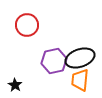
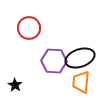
red circle: moved 2 px right, 3 px down
purple hexagon: rotated 15 degrees clockwise
orange trapezoid: moved 1 px right, 2 px down
